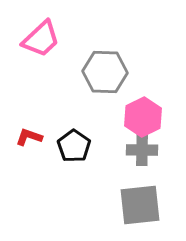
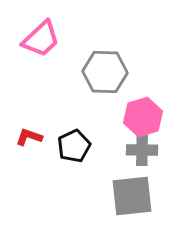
pink hexagon: rotated 9 degrees clockwise
black pentagon: rotated 12 degrees clockwise
gray square: moved 8 px left, 9 px up
